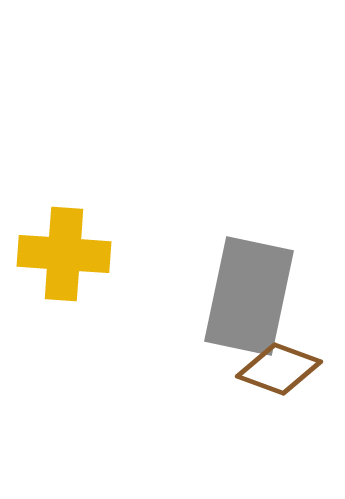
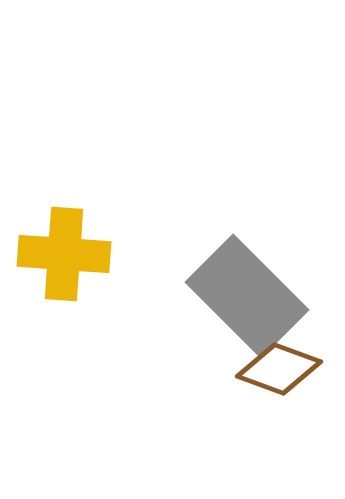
gray rectangle: moved 2 px left; rotated 57 degrees counterclockwise
